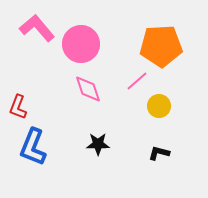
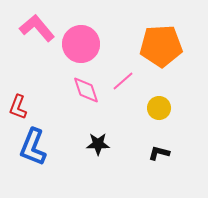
pink line: moved 14 px left
pink diamond: moved 2 px left, 1 px down
yellow circle: moved 2 px down
